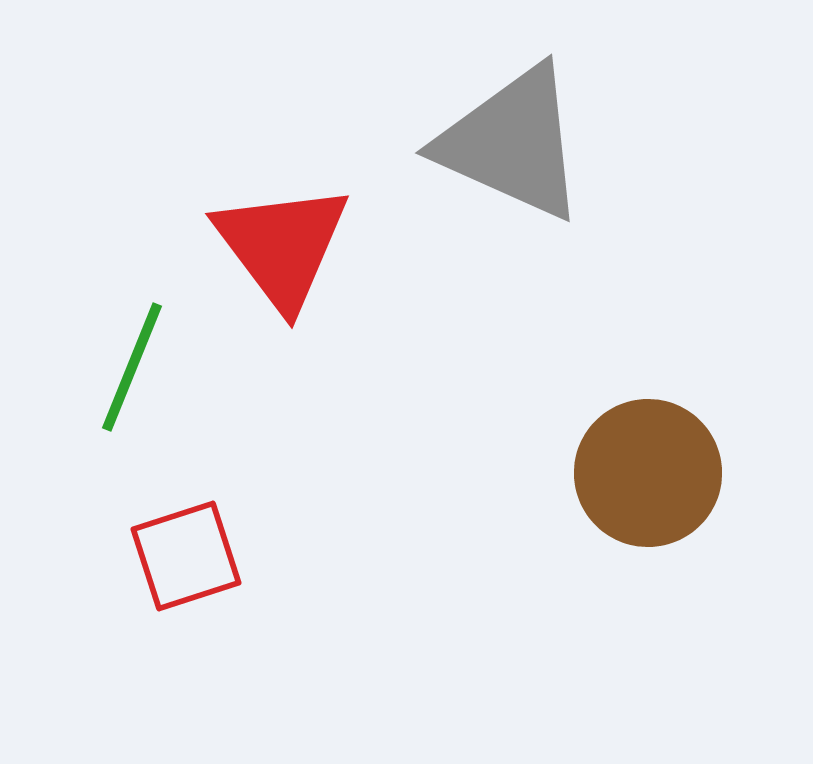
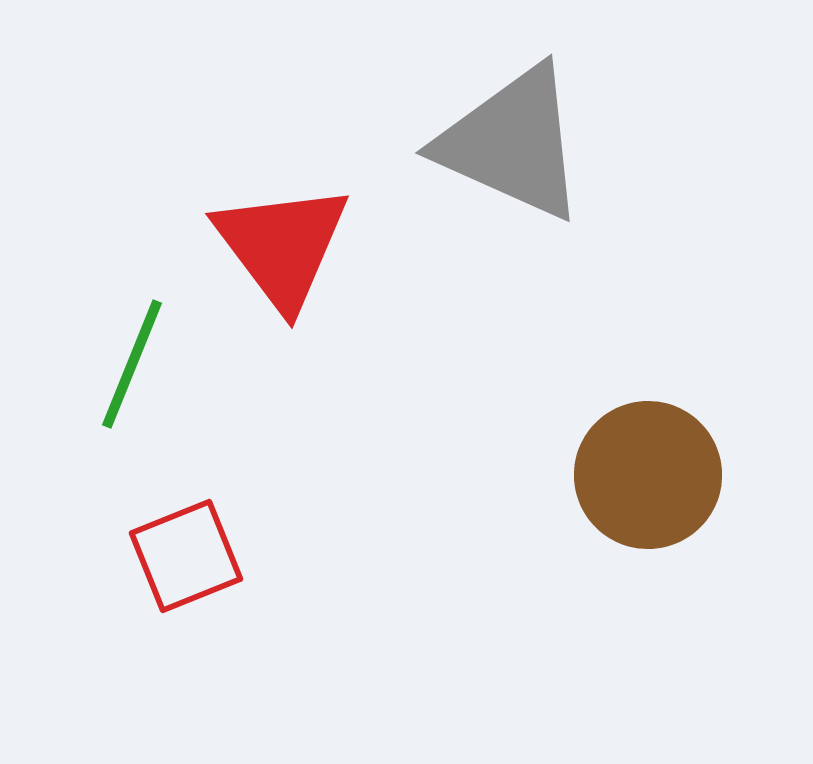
green line: moved 3 px up
brown circle: moved 2 px down
red square: rotated 4 degrees counterclockwise
